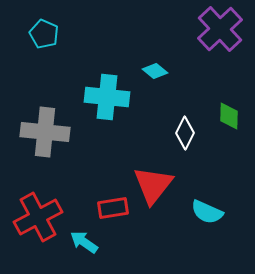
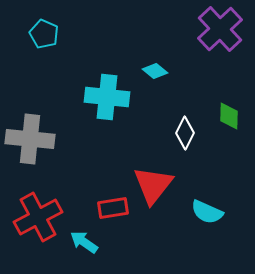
gray cross: moved 15 px left, 7 px down
